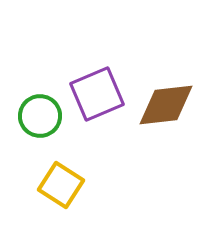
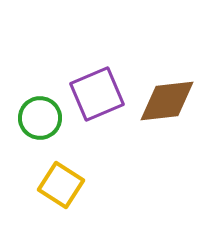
brown diamond: moved 1 px right, 4 px up
green circle: moved 2 px down
